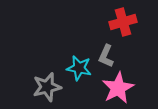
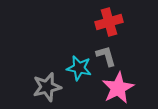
red cross: moved 14 px left
gray L-shape: rotated 140 degrees clockwise
